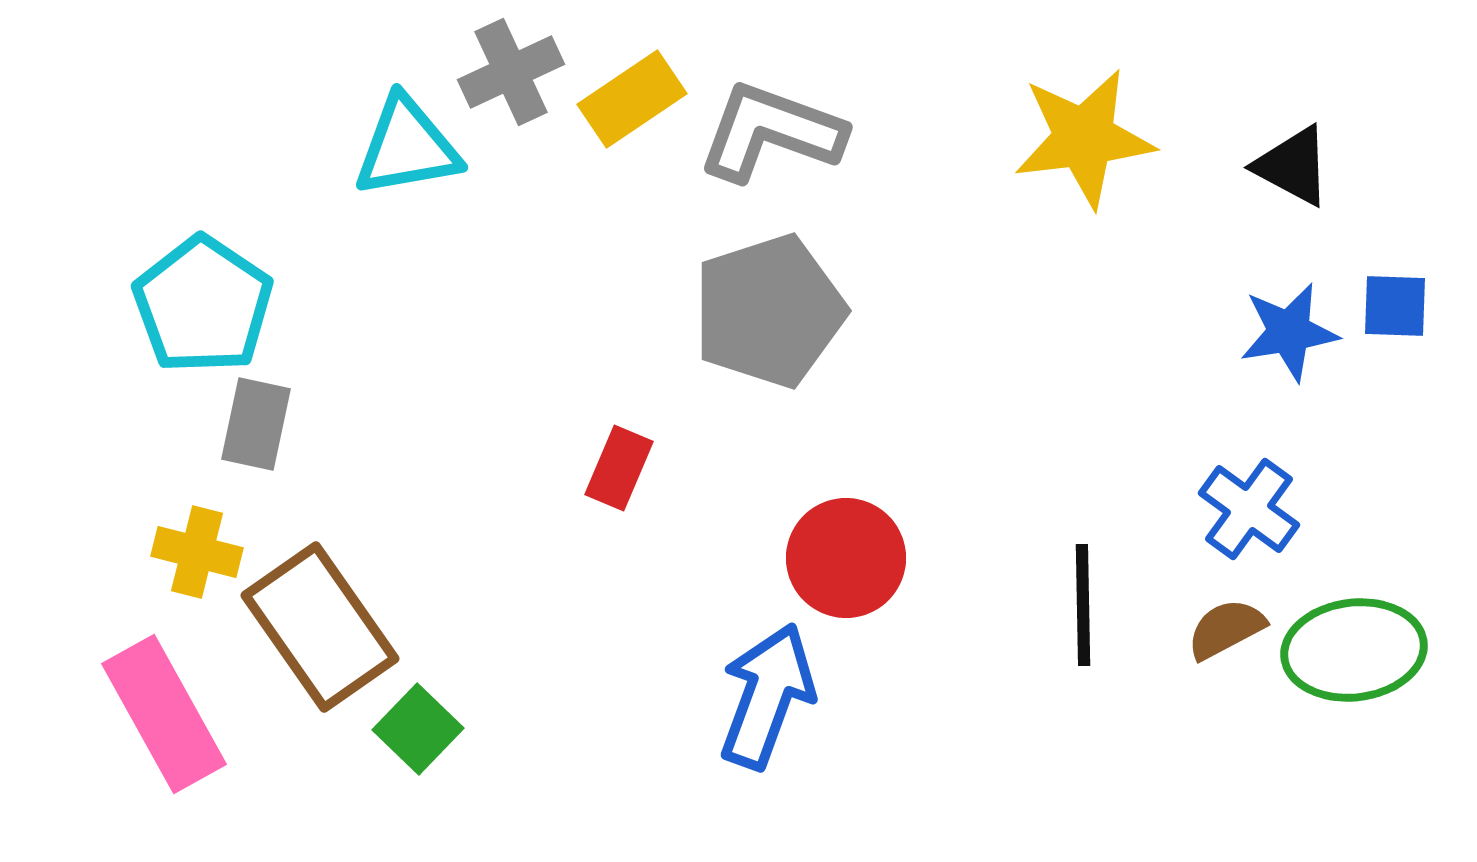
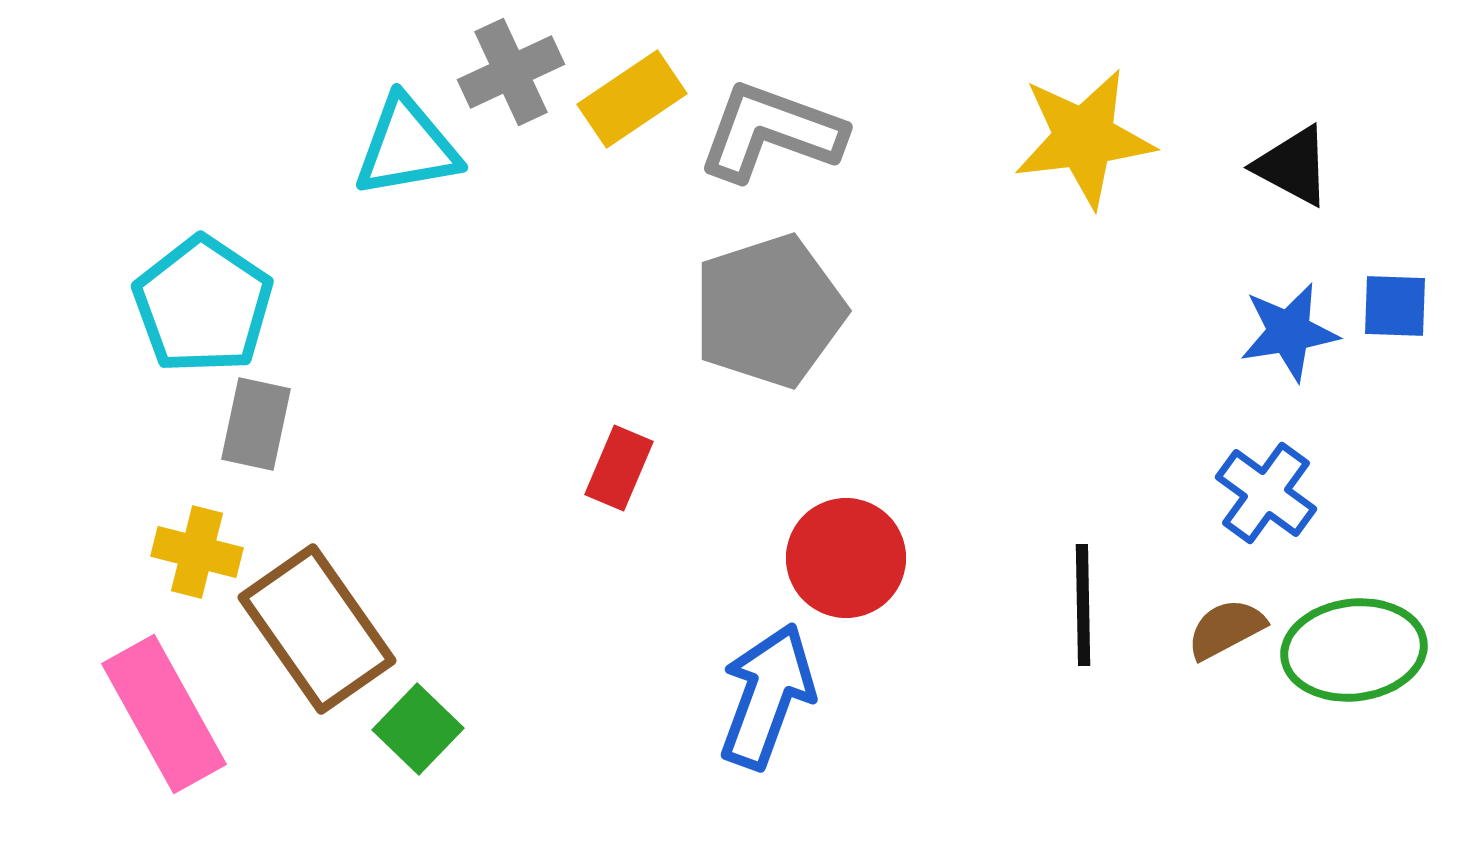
blue cross: moved 17 px right, 16 px up
brown rectangle: moved 3 px left, 2 px down
